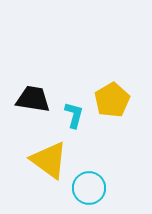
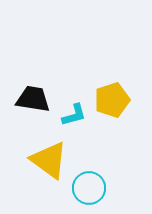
yellow pentagon: rotated 12 degrees clockwise
cyan L-shape: rotated 60 degrees clockwise
